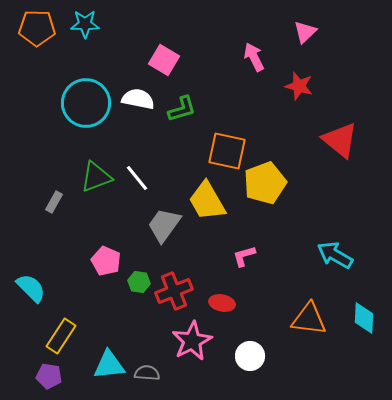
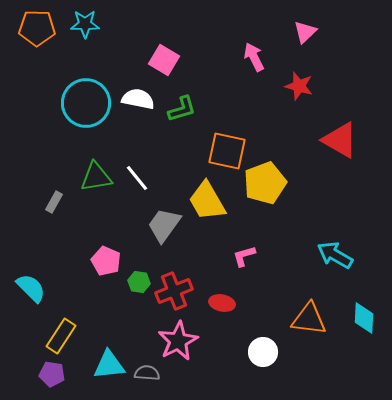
red triangle: rotated 9 degrees counterclockwise
green triangle: rotated 12 degrees clockwise
pink star: moved 14 px left
white circle: moved 13 px right, 4 px up
purple pentagon: moved 3 px right, 2 px up
